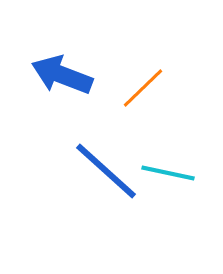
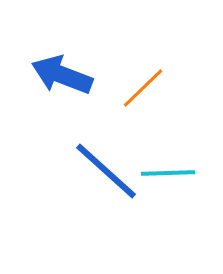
cyan line: rotated 14 degrees counterclockwise
